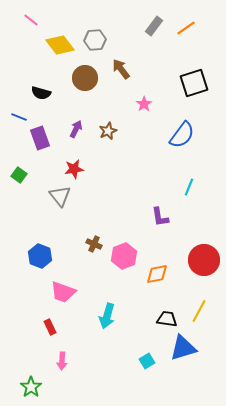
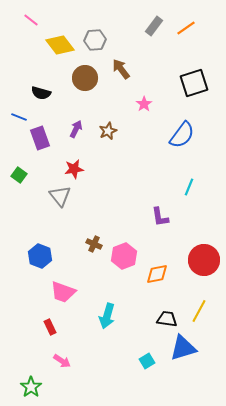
pink arrow: rotated 60 degrees counterclockwise
